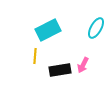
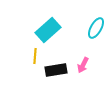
cyan rectangle: rotated 15 degrees counterclockwise
black rectangle: moved 4 px left
